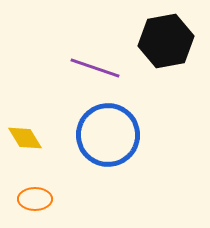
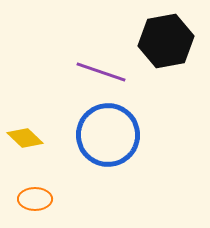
purple line: moved 6 px right, 4 px down
yellow diamond: rotated 15 degrees counterclockwise
